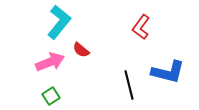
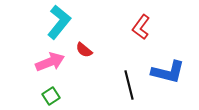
red semicircle: moved 3 px right
